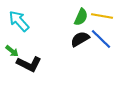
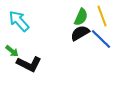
yellow line: rotated 60 degrees clockwise
black semicircle: moved 6 px up
